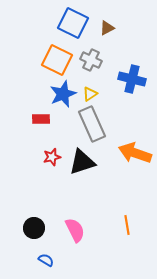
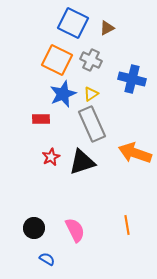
yellow triangle: moved 1 px right
red star: moved 1 px left; rotated 12 degrees counterclockwise
blue semicircle: moved 1 px right, 1 px up
